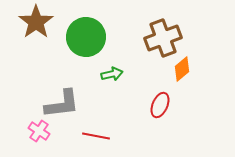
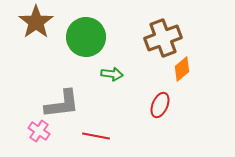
green arrow: rotated 20 degrees clockwise
